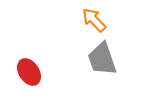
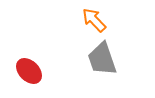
red ellipse: moved 1 px up; rotated 12 degrees counterclockwise
